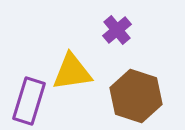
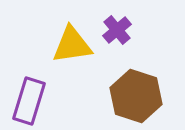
yellow triangle: moved 27 px up
